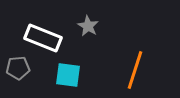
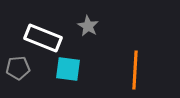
orange line: rotated 15 degrees counterclockwise
cyan square: moved 6 px up
